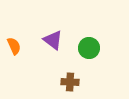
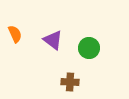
orange semicircle: moved 1 px right, 12 px up
